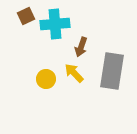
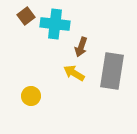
brown square: rotated 12 degrees counterclockwise
cyan cross: rotated 12 degrees clockwise
yellow arrow: rotated 15 degrees counterclockwise
yellow circle: moved 15 px left, 17 px down
